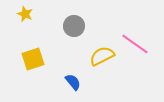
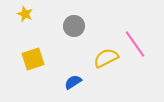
pink line: rotated 20 degrees clockwise
yellow semicircle: moved 4 px right, 2 px down
blue semicircle: rotated 84 degrees counterclockwise
